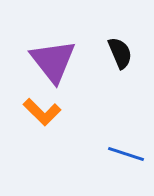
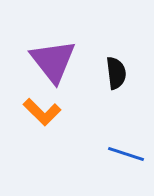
black semicircle: moved 4 px left, 20 px down; rotated 16 degrees clockwise
